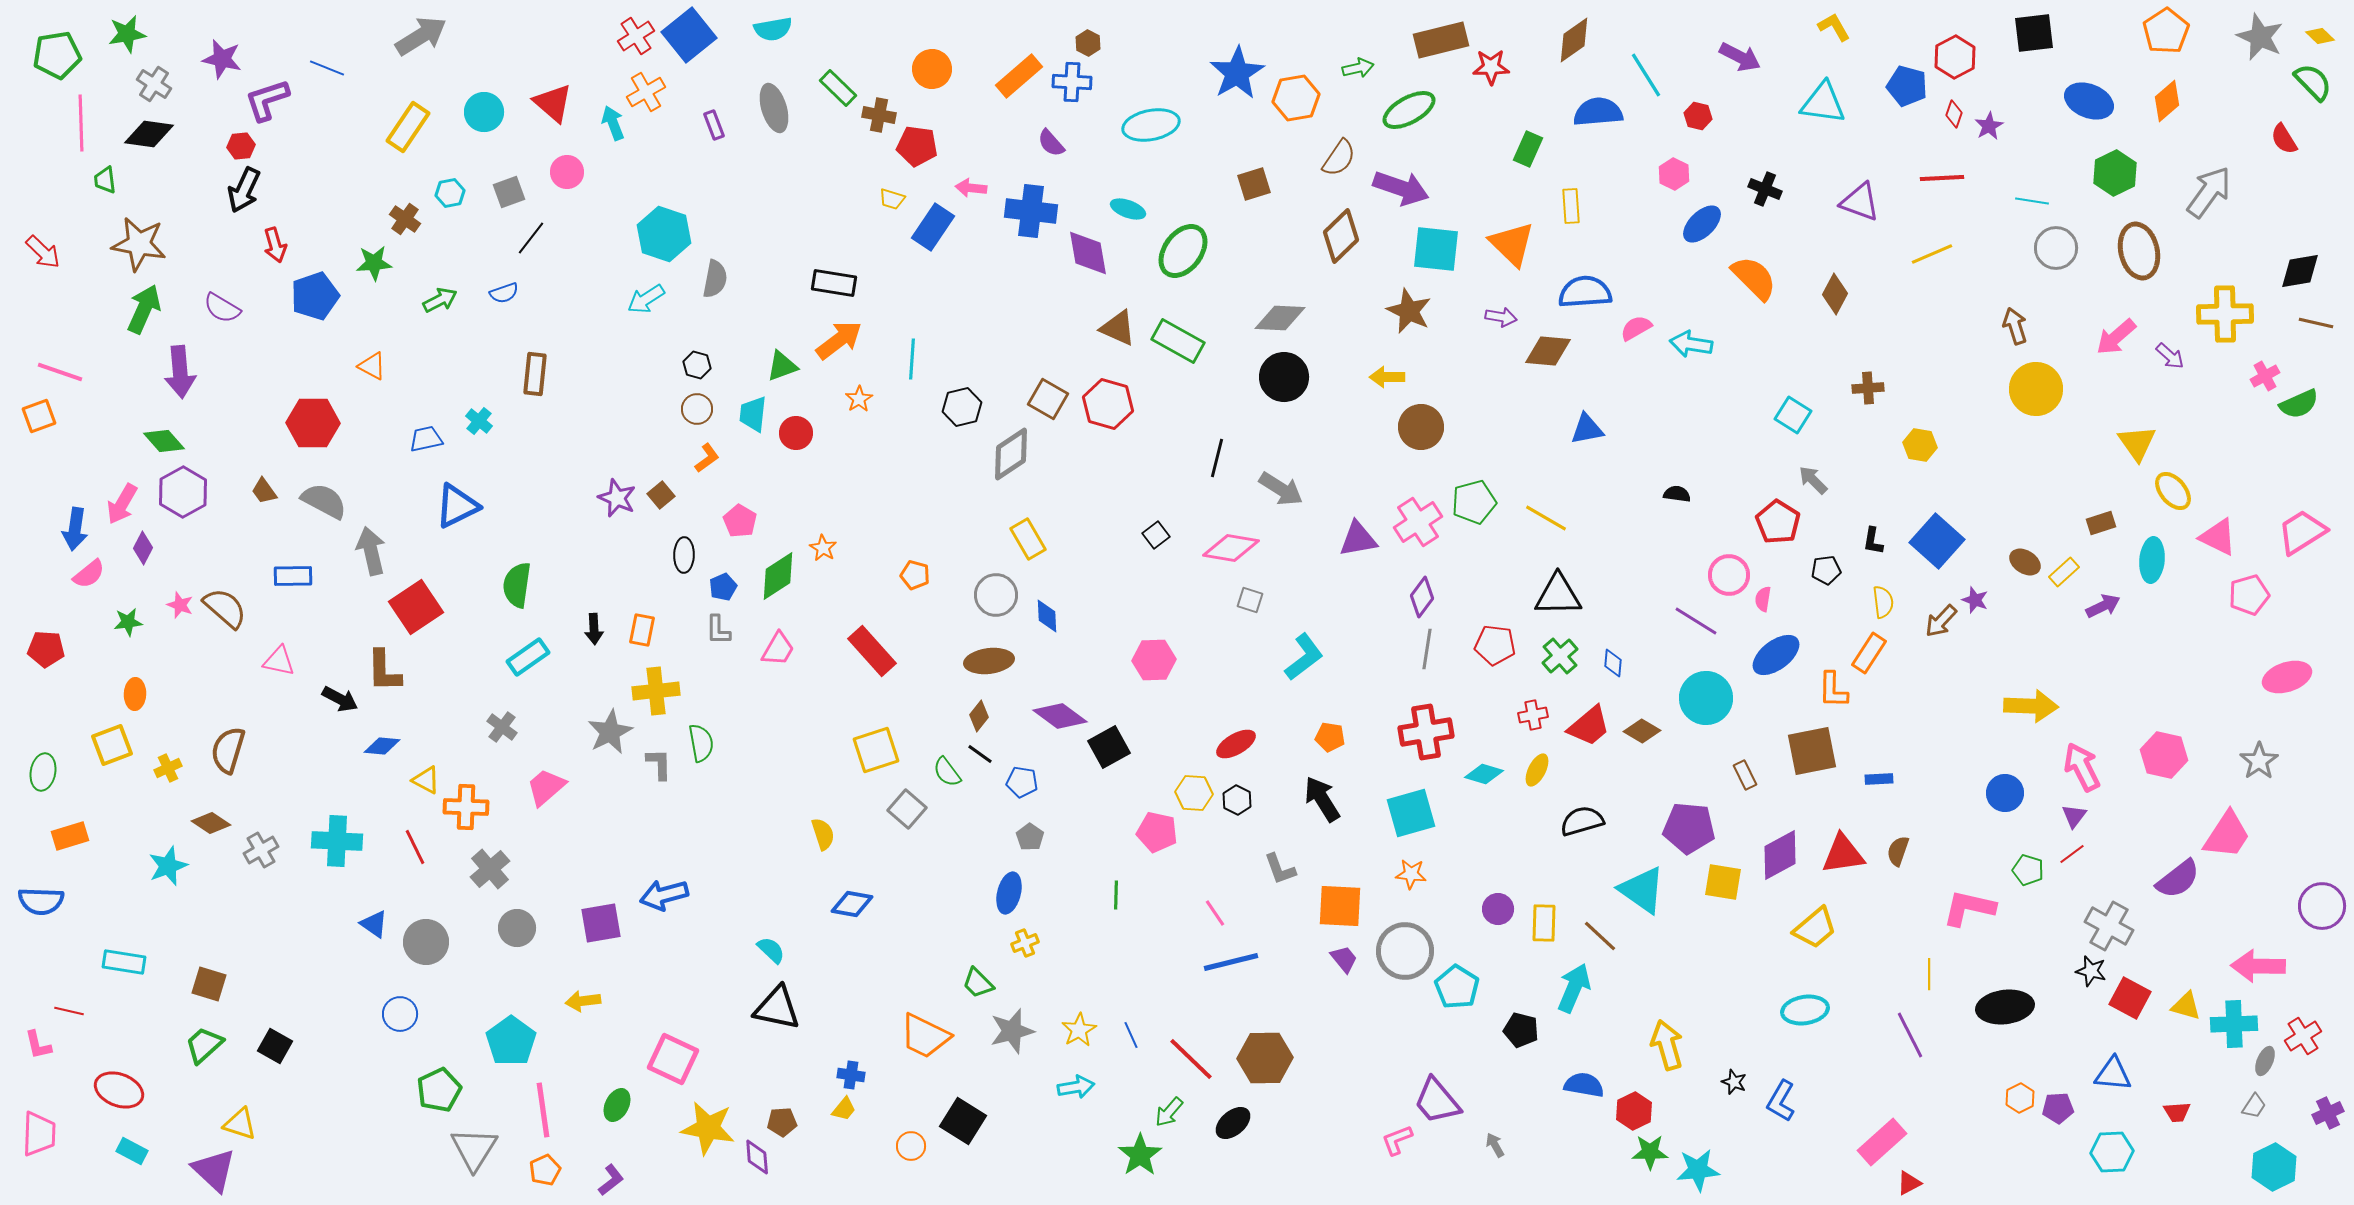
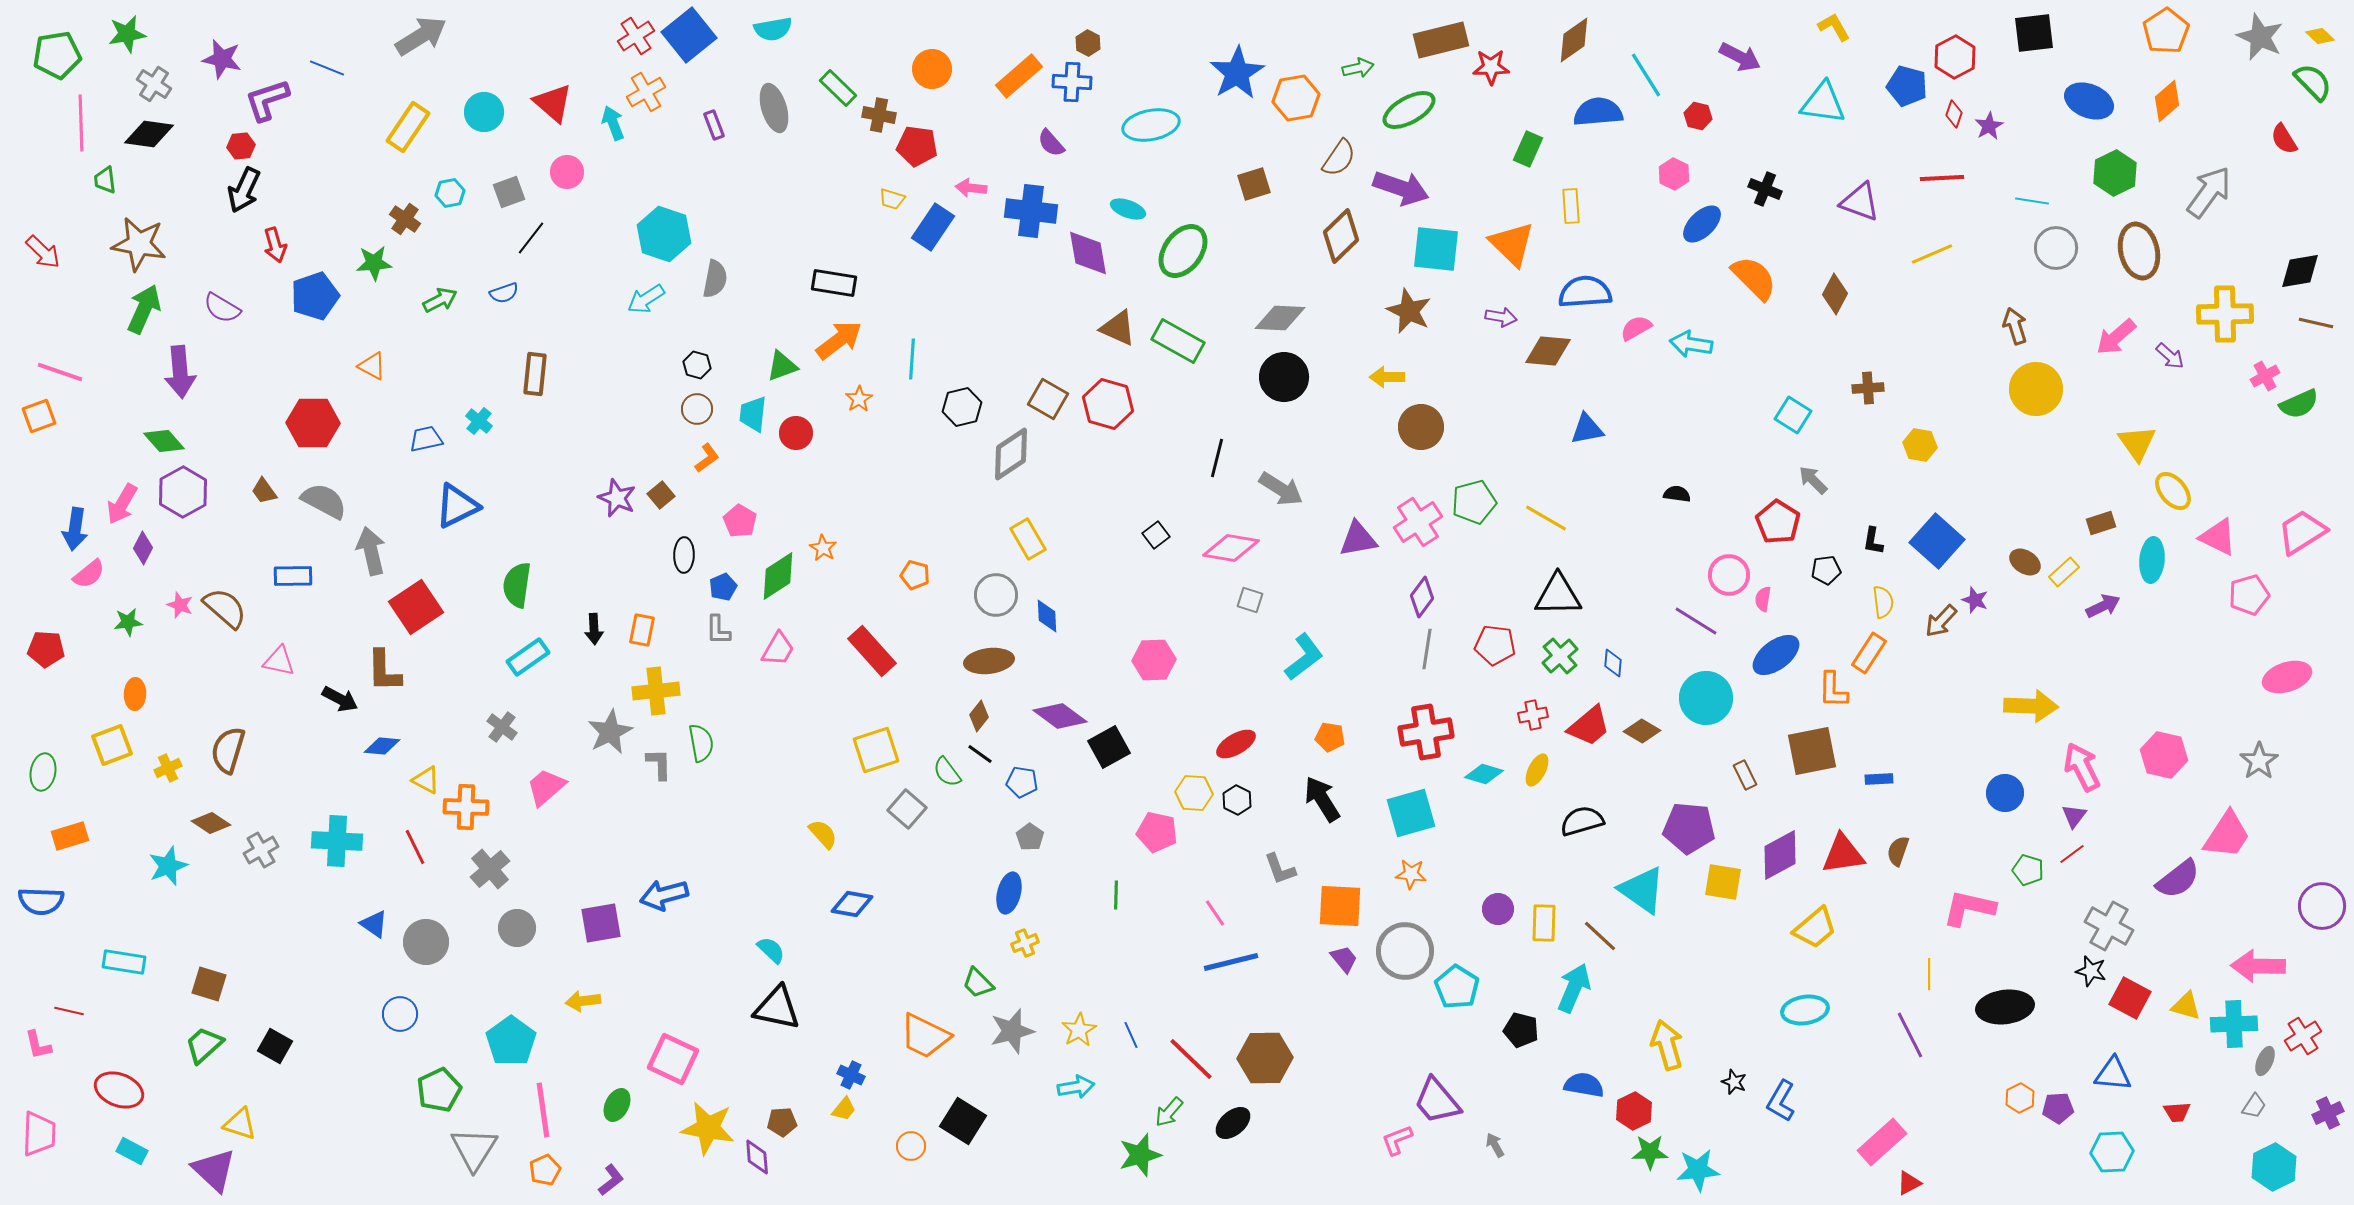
yellow semicircle at (823, 834): rotated 24 degrees counterclockwise
blue cross at (851, 1075): rotated 16 degrees clockwise
green star at (1140, 1155): rotated 18 degrees clockwise
